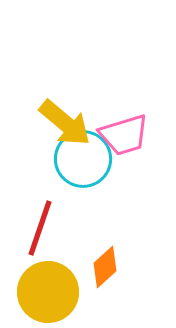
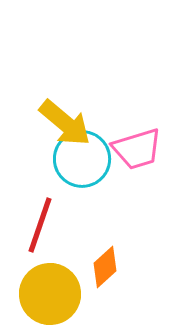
pink trapezoid: moved 13 px right, 14 px down
cyan circle: moved 1 px left
red line: moved 3 px up
yellow circle: moved 2 px right, 2 px down
